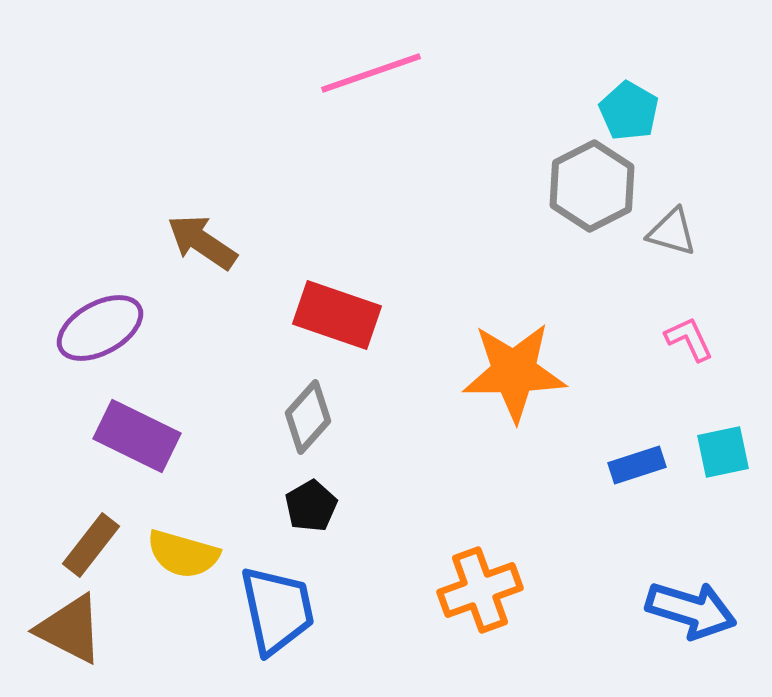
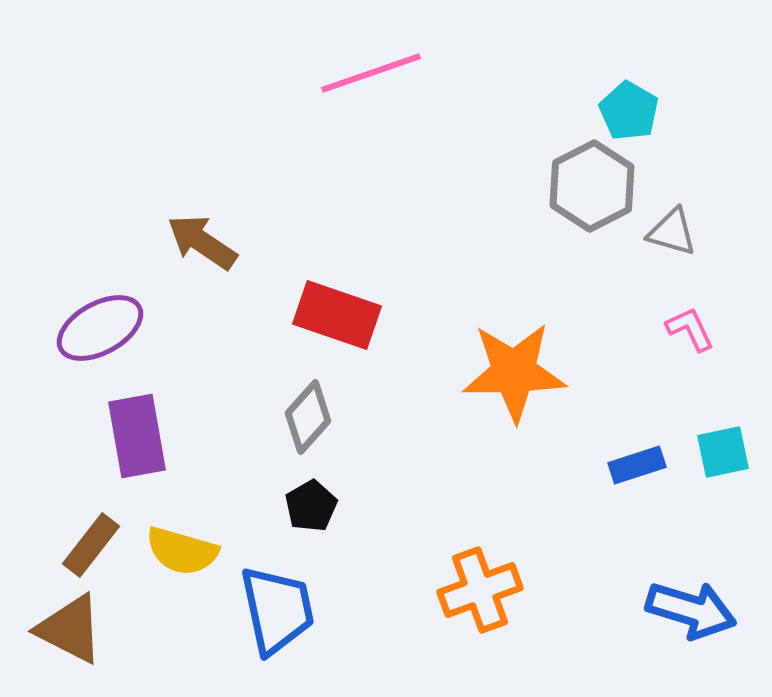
pink L-shape: moved 1 px right, 10 px up
purple rectangle: rotated 54 degrees clockwise
yellow semicircle: moved 1 px left, 3 px up
